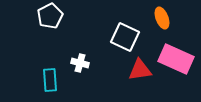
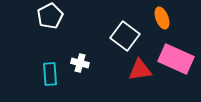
white square: moved 1 px up; rotated 12 degrees clockwise
cyan rectangle: moved 6 px up
